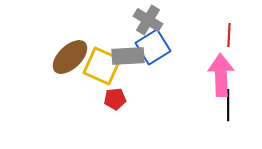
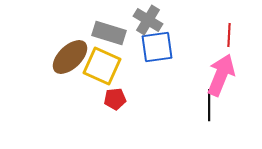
blue square: moved 4 px right; rotated 24 degrees clockwise
gray rectangle: moved 19 px left, 23 px up; rotated 20 degrees clockwise
pink arrow: rotated 24 degrees clockwise
black line: moved 19 px left
